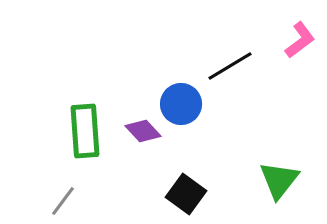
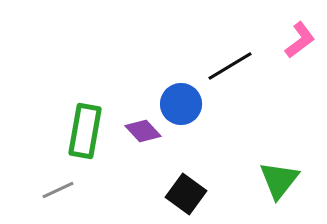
green rectangle: rotated 14 degrees clockwise
gray line: moved 5 px left, 11 px up; rotated 28 degrees clockwise
